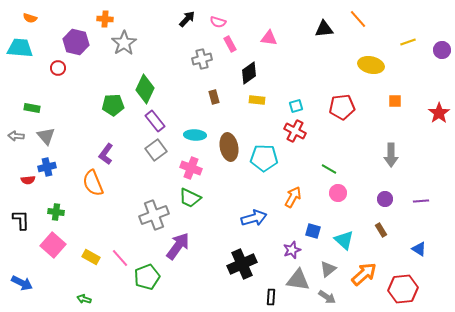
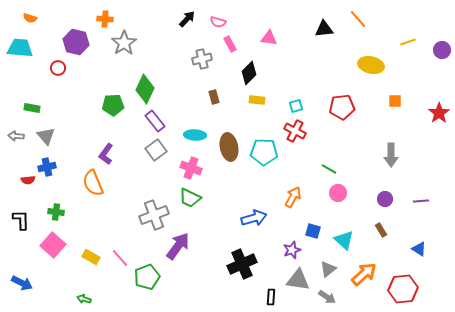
black diamond at (249, 73): rotated 10 degrees counterclockwise
cyan pentagon at (264, 158): moved 6 px up
